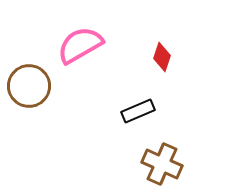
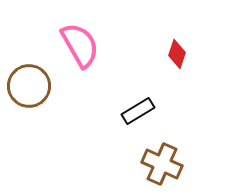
pink semicircle: rotated 90 degrees clockwise
red diamond: moved 15 px right, 3 px up
black rectangle: rotated 8 degrees counterclockwise
